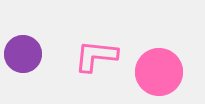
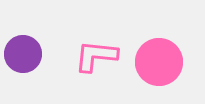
pink circle: moved 10 px up
